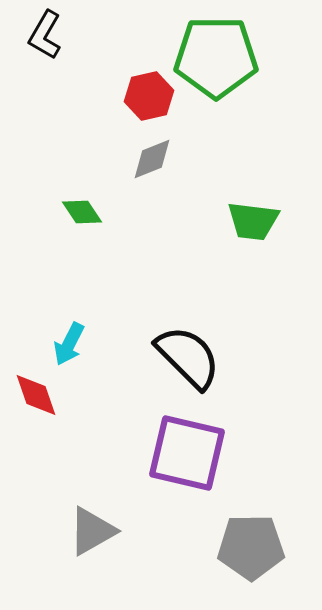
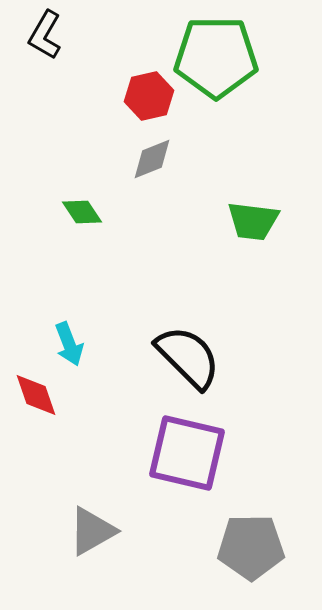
cyan arrow: rotated 48 degrees counterclockwise
